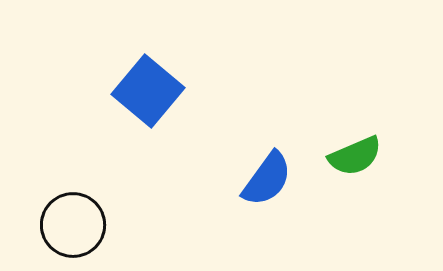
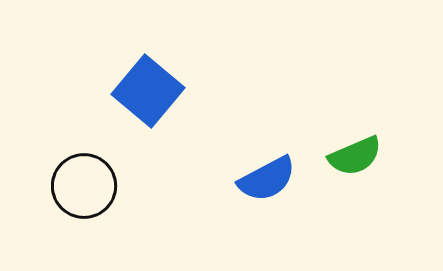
blue semicircle: rotated 26 degrees clockwise
black circle: moved 11 px right, 39 px up
